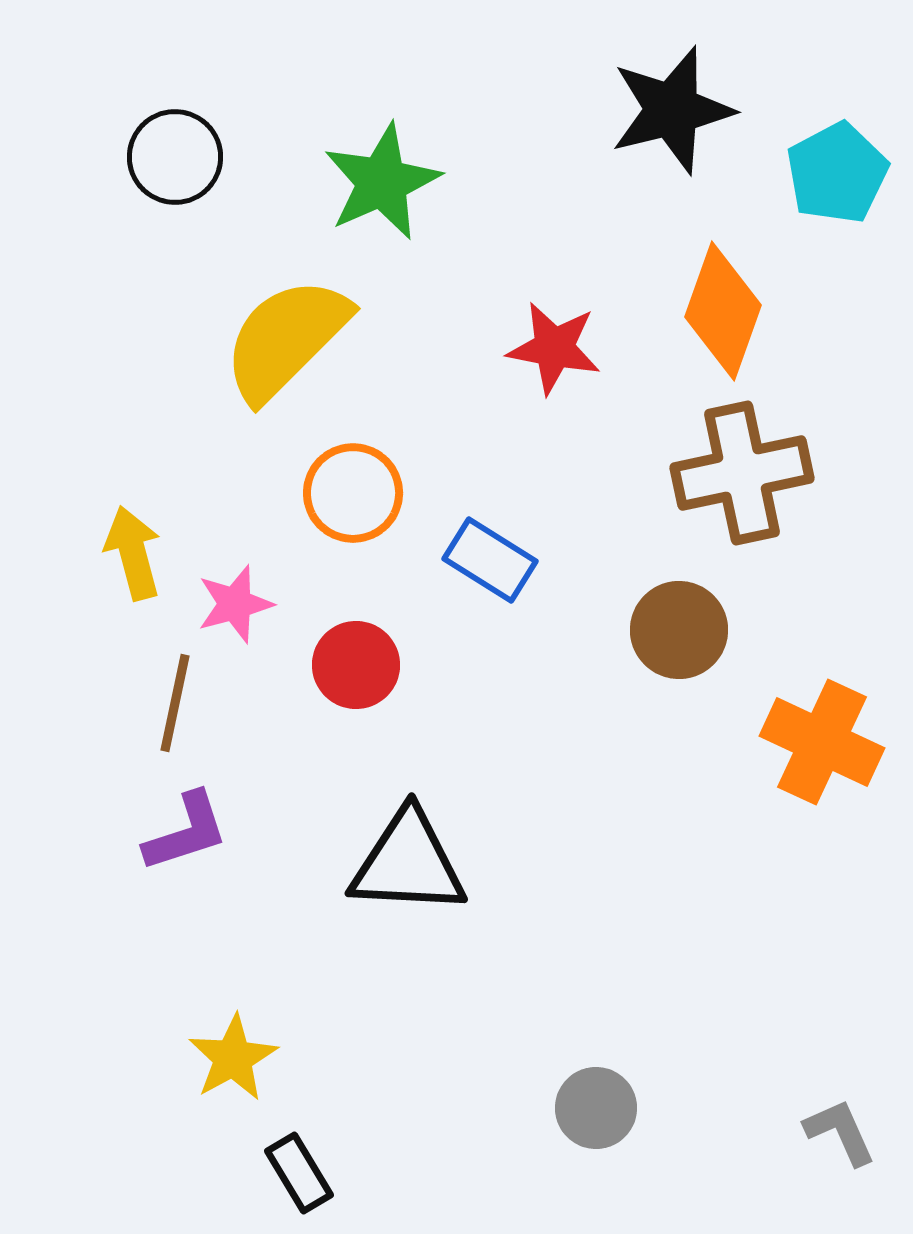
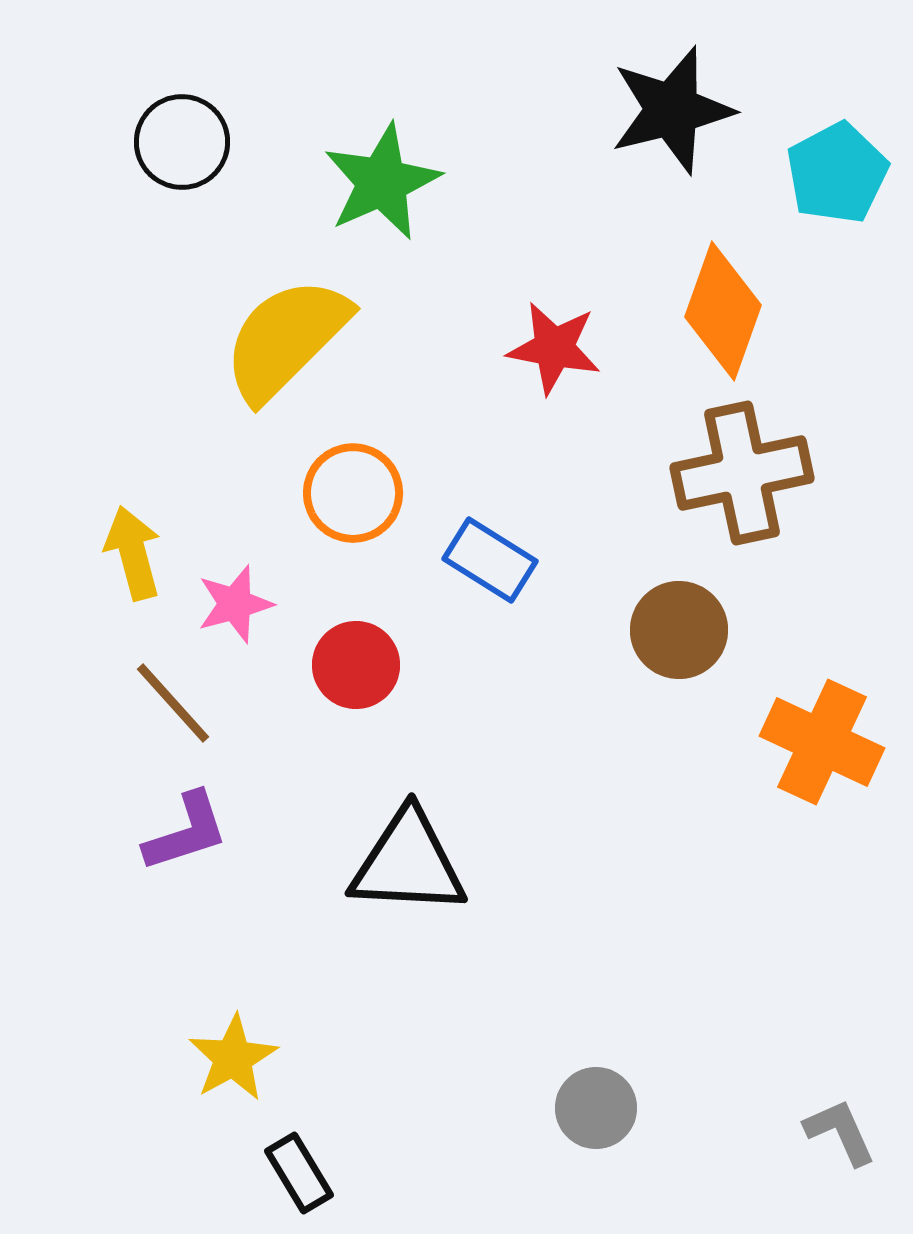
black circle: moved 7 px right, 15 px up
brown line: moved 2 px left; rotated 54 degrees counterclockwise
